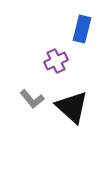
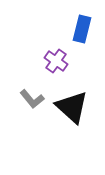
purple cross: rotated 30 degrees counterclockwise
